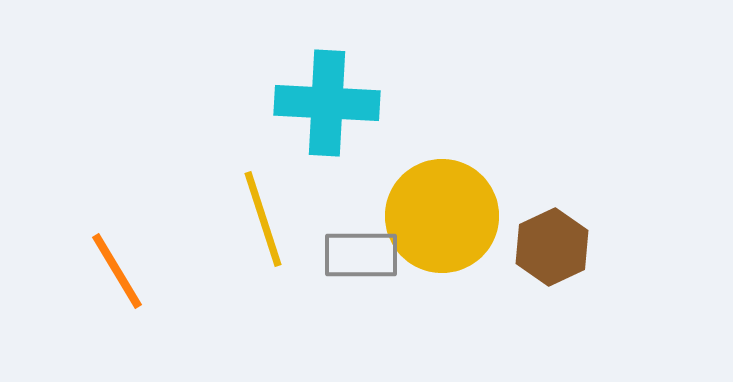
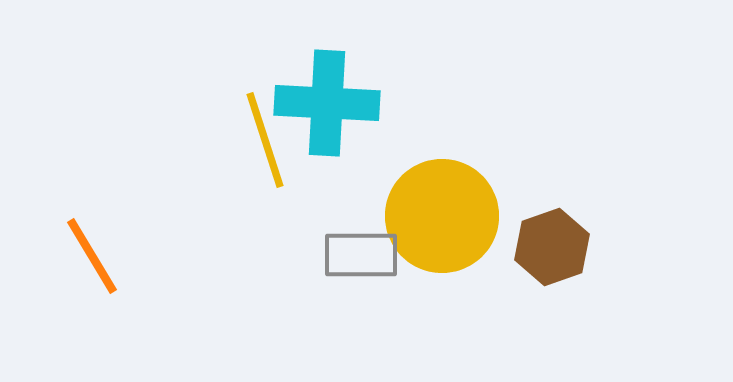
yellow line: moved 2 px right, 79 px up
brown hexagon: rotated 6 degrees clockwise
orange line: moved 25 px left, 15 px up
